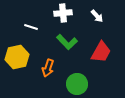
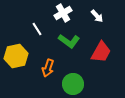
white cross: rotated 24 degrees counterclockwise
white line: moved 6 px right, 2 px down; rotated 40 degrees clockwise
green L-shape: moved 2 px right, 1 px up; rotated 10 degrees counterclockwise
yellow hexagon: moved 1 px left, 1 px up
green circle: moved 4 px left
